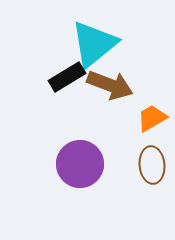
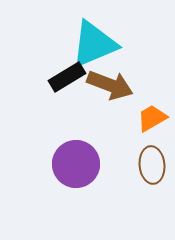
cyan triangle: rotated 16 degrees clockwise
purple circle: moved 4 px left
